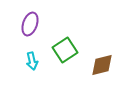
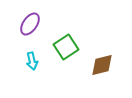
purple ellipse: rotated 15 degrees clockwise
green square: moved 1 px right, 3 px up
